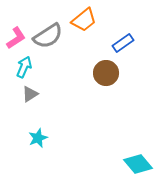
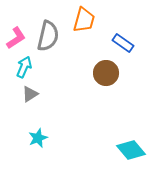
orange trapezoid: rotated 36 degrees counterclockwise
gray semicircle: rotated 44 degrees counterclockwise
blue rectangle: rotated 70 degrees clockwise
cyan diamond: moved 7 px left, 14 px up
